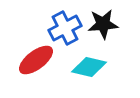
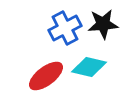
red ellipse: moved 10 px right, 16 px down
